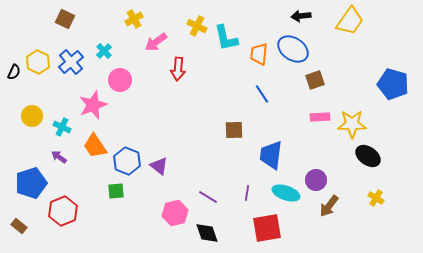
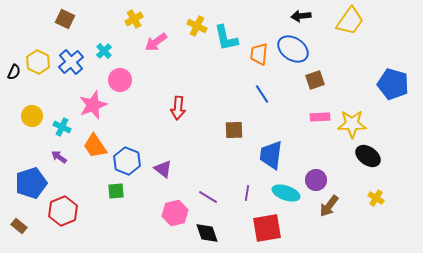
red arrow at (178, 69): moved 39 px down
purple triangle at (159, 166): moved 4 px right, 3 px down
